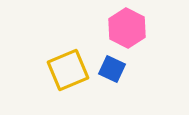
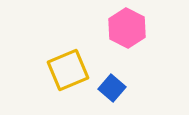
blue square: moved 19 px down; rotated 16 degrees clockwise
